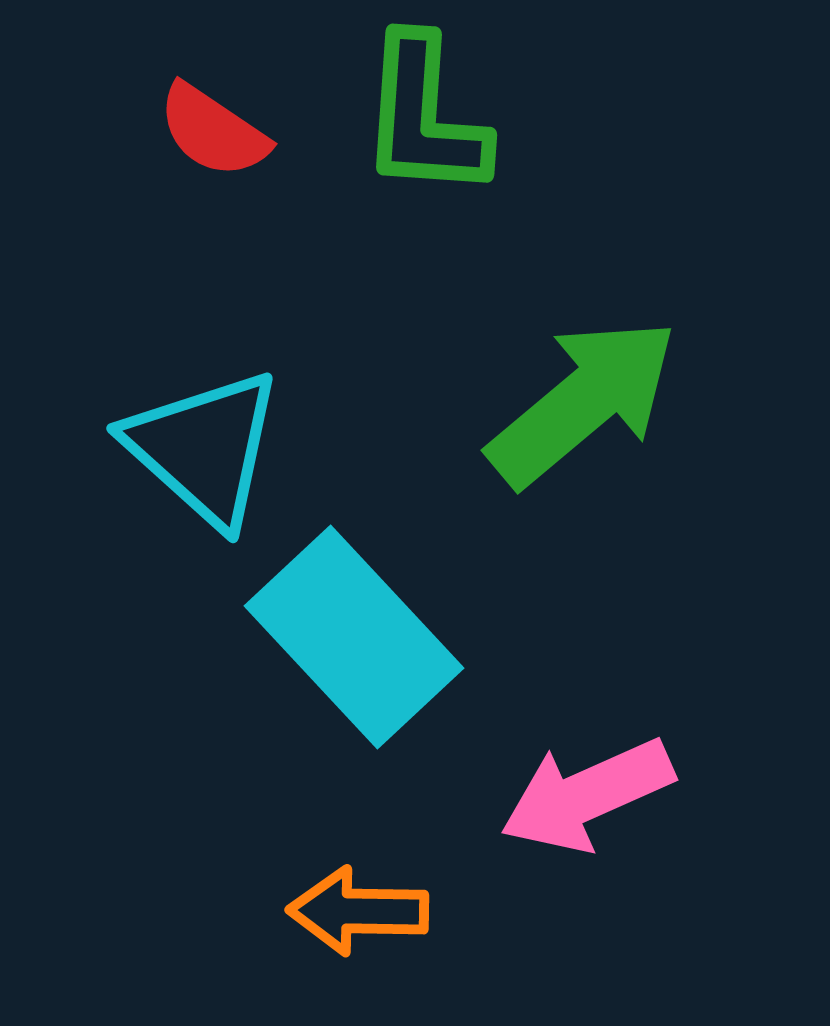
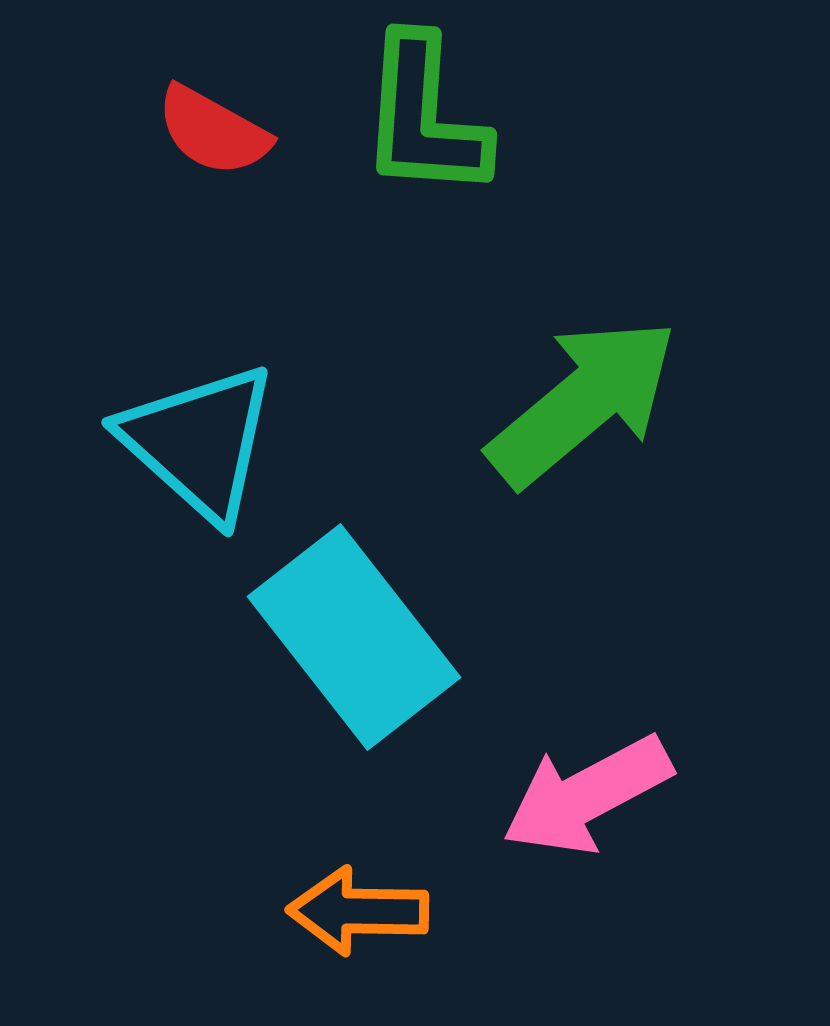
red semicircle: rotated 5 degrees counterclockwise
cyan triangle: moved 5 px left, 6 px up
cyan rectangle: rotated 5 degrees clockwise
pink arrow: rotated 4 degrees counterclockwise
